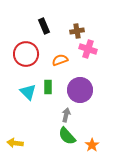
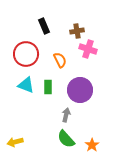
orange semicircle: rotated 84 degrees clockwise
cyan triangle: moved 2 px left, 7 px up; rotated 24 degrees counterclockwise
green semicircle: moved 1 px left, 3 px down
yellow arrow: moved 1 px up; rotated 21 degrees counterclockwise
